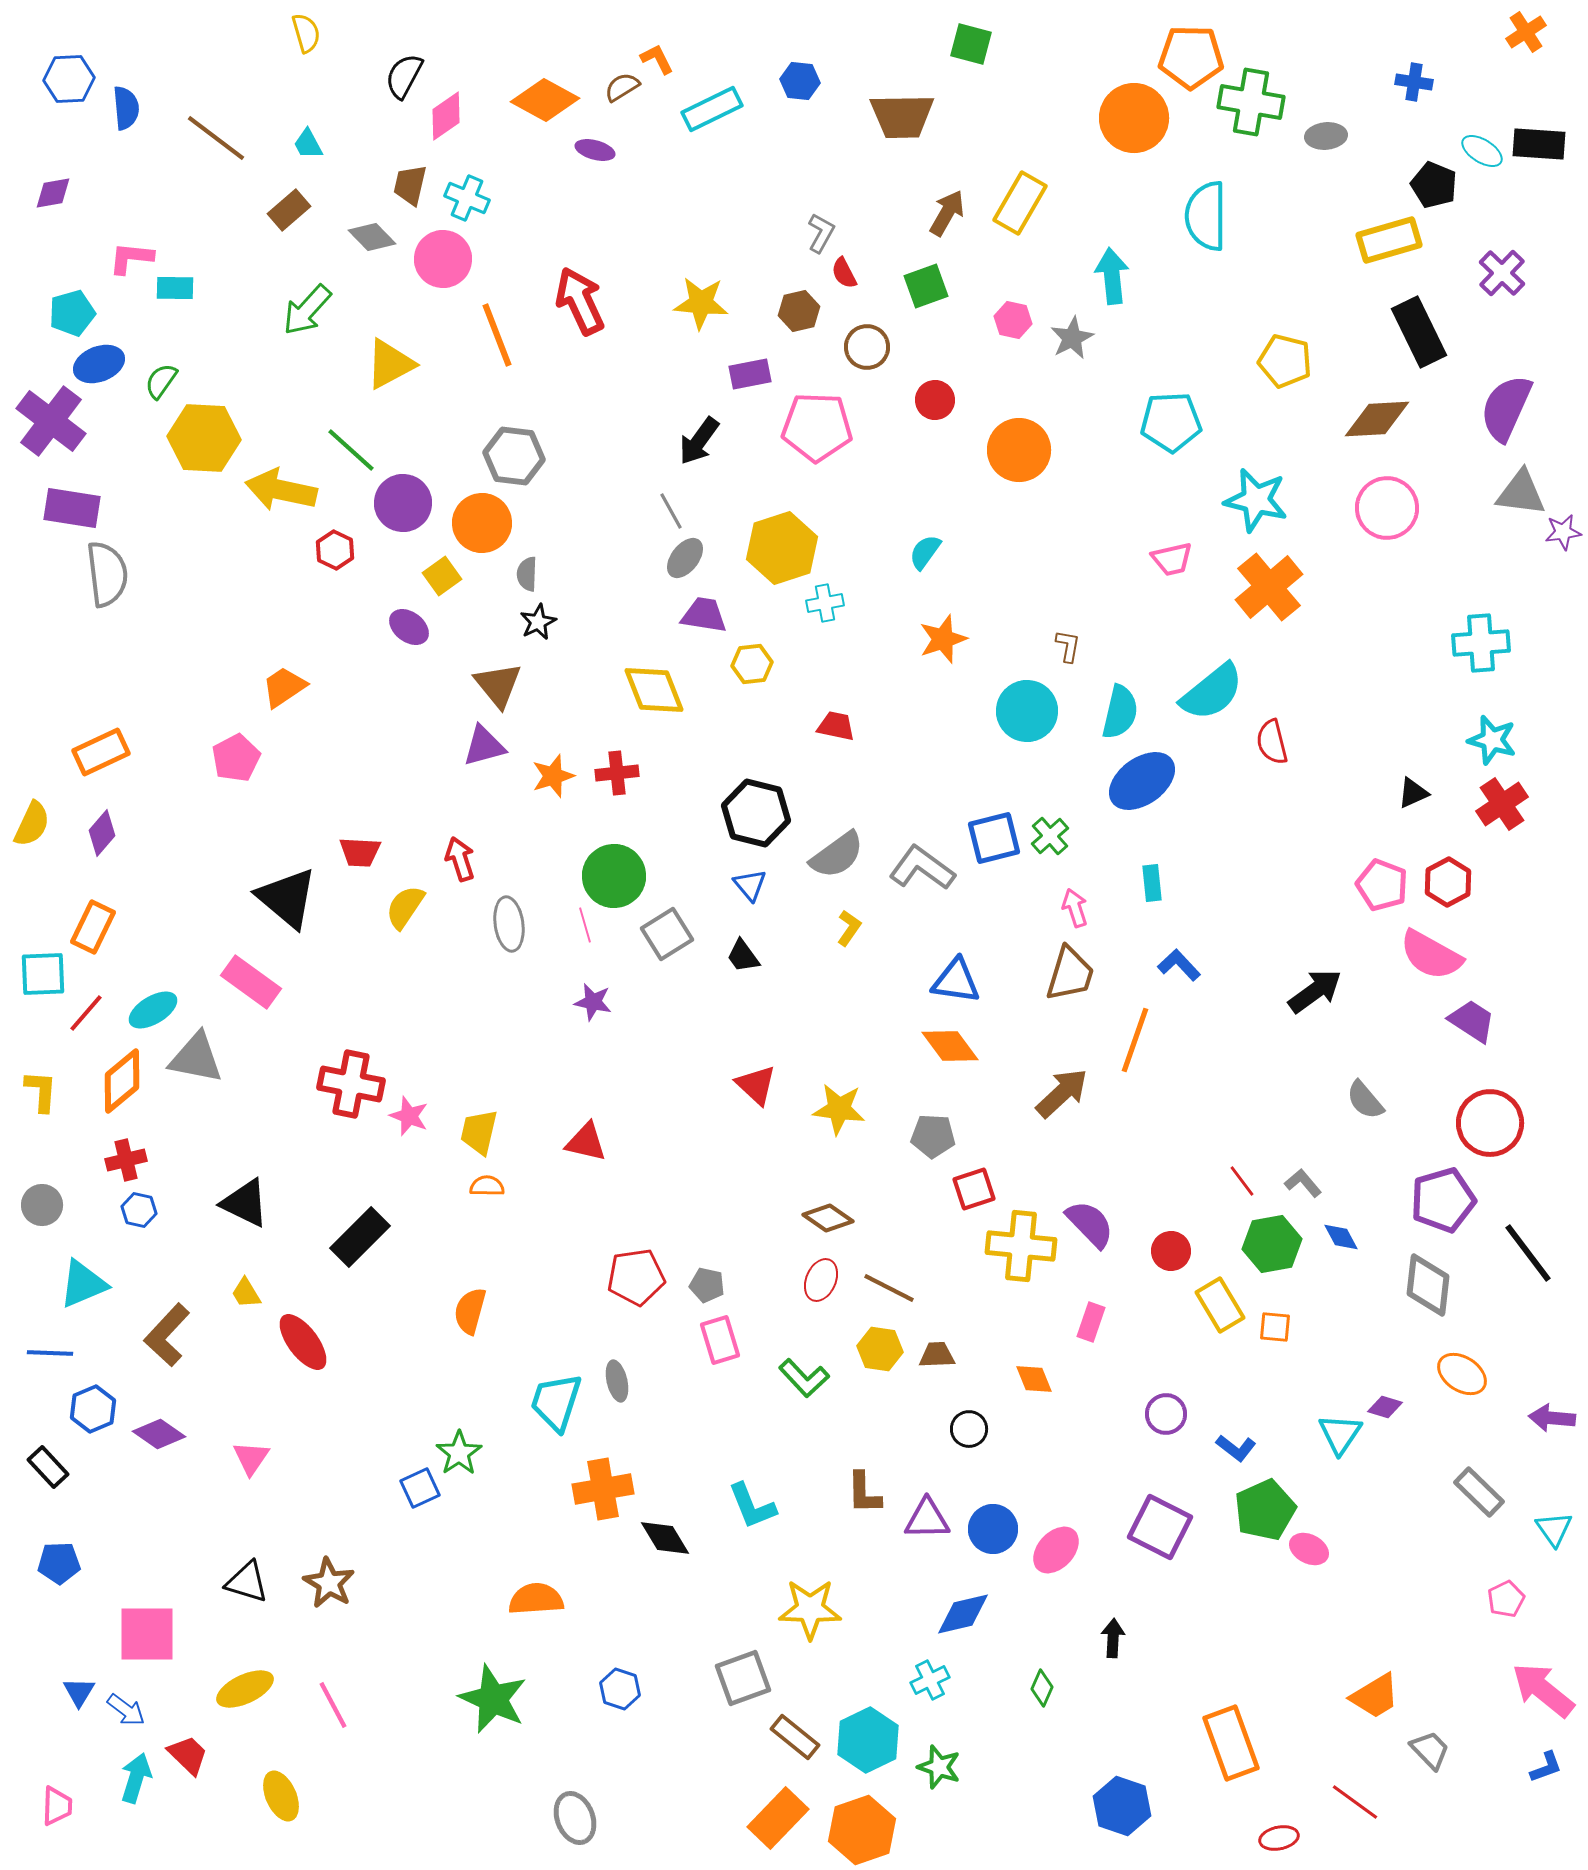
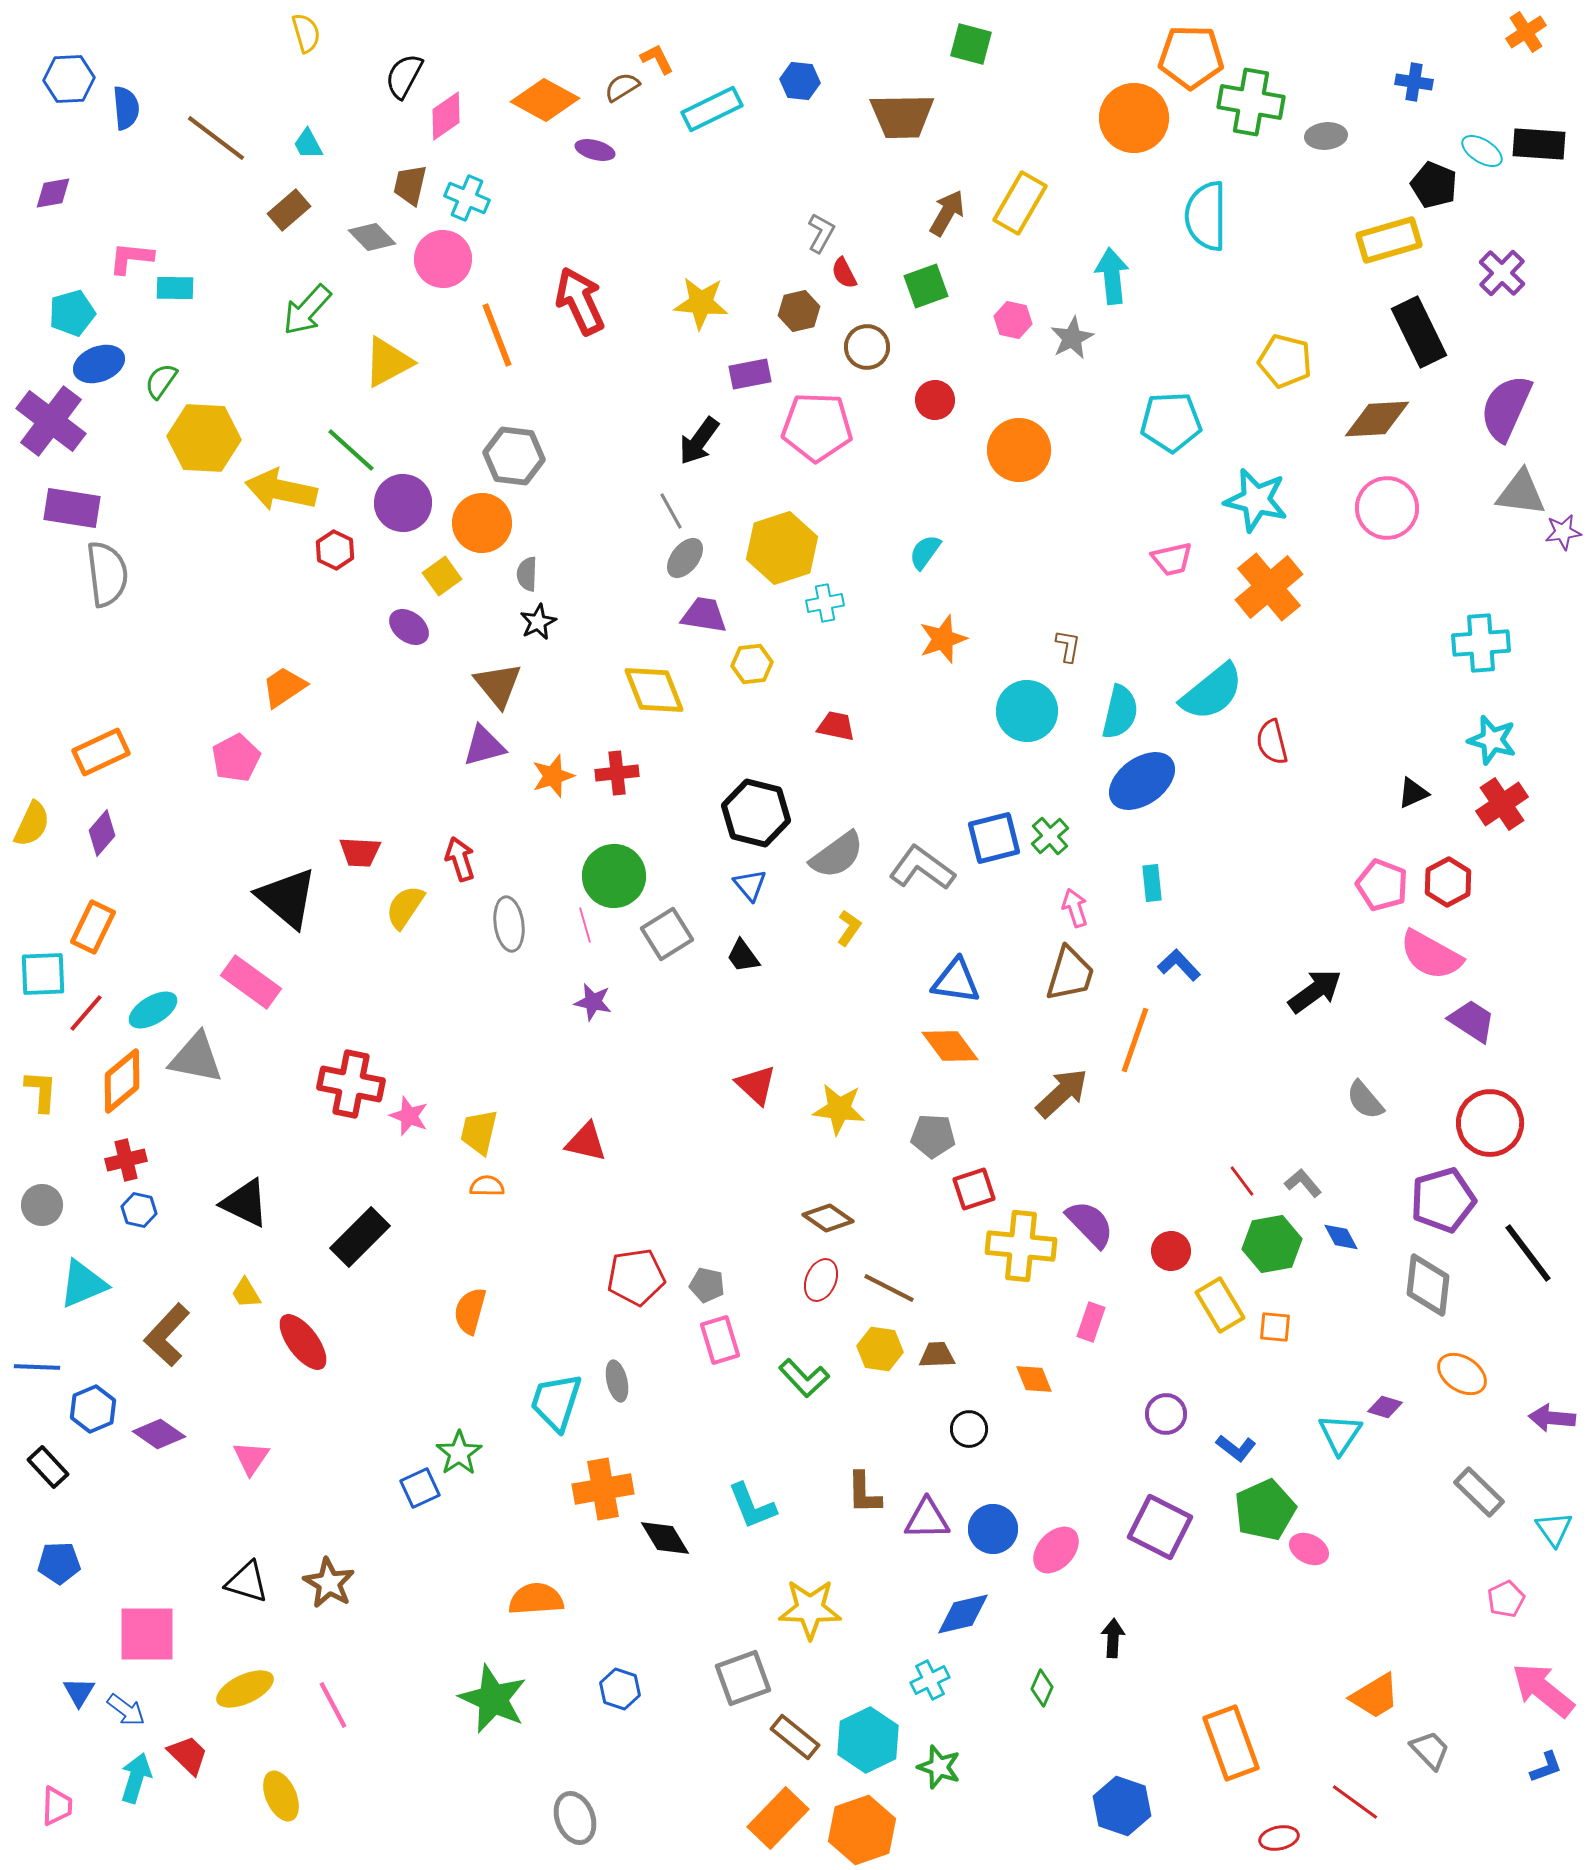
yellow triangle at (390, 364): moved 2 px left, 2 px up
blue line at (50, 1353): moved 13 px left, 14 px down
